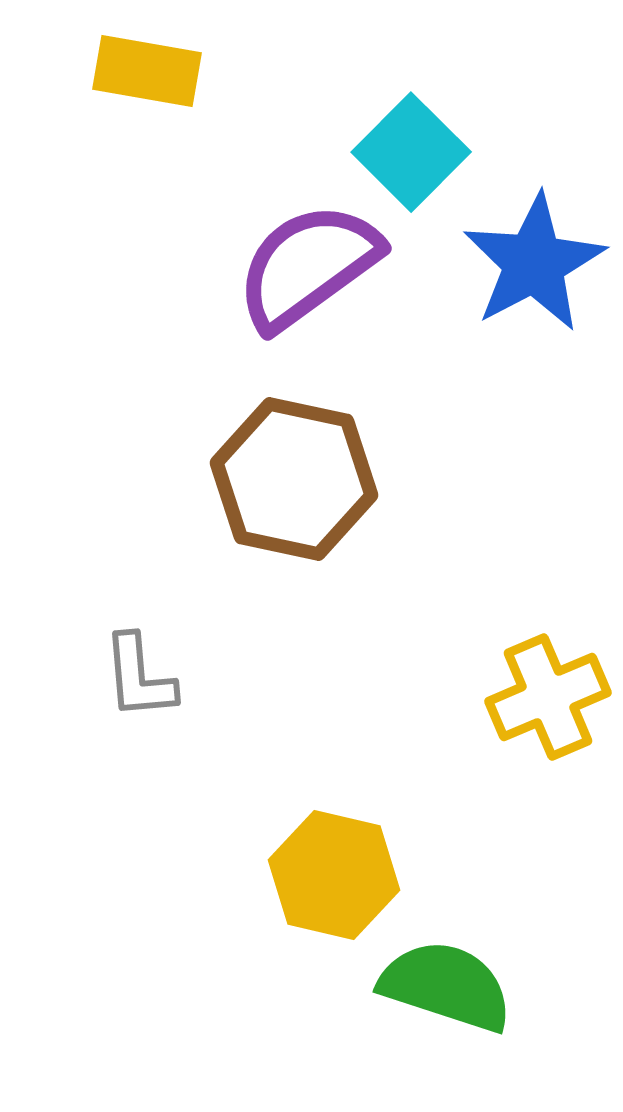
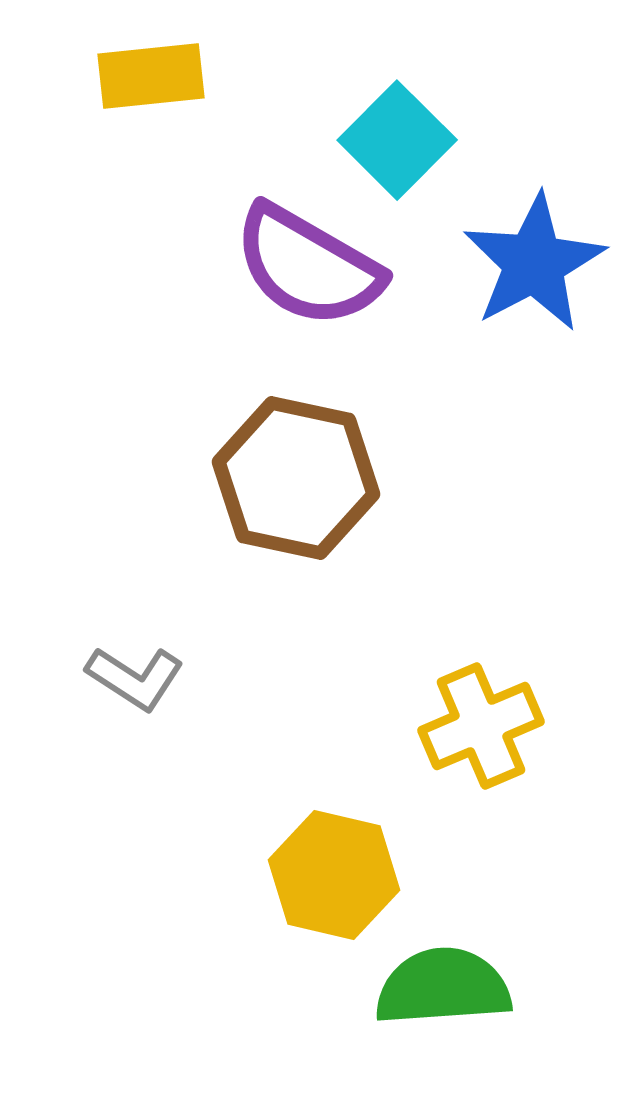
yellow rectangle: moved 4 px right, 5 px down; rotated 16 degrees counterclockwise
cyan square: moved 14 px left, 12 px up
purple semicircle: rotated 114 degrees counterclockwise
brown hexagon: moved 2 px right, 1 px up
gray L-shape: moved 4 px left, 1 px down; rotated 52 degrees counterclockwise
yellow cross: moved 67 px left, 29 px down
green semicircle: moved 3 px left, 1 px down; rotated 22 degrees counterclockwise
